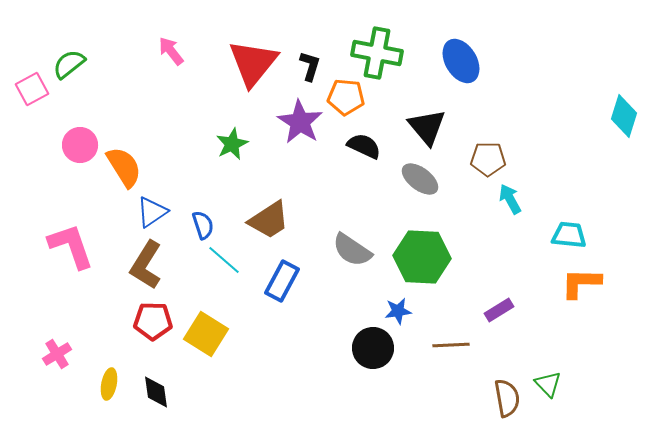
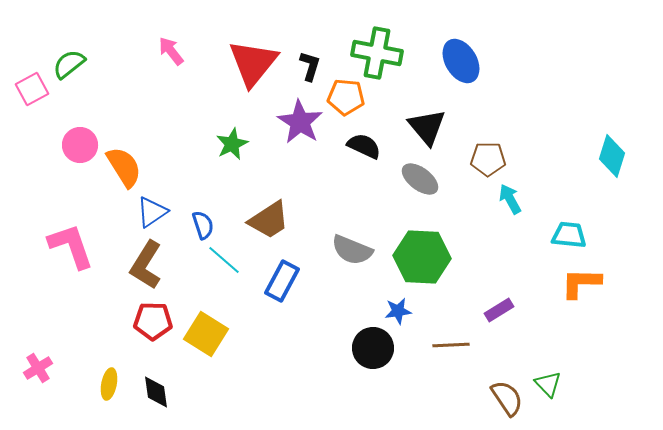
cyan diamond: moved 12 px left, 40 px down
gray semicircle: rotated 12 degrees counterclockwise
pink cross: moved 19 px left, 14 px down
brown semicircle: rotated 24 degrees counterclockwise
